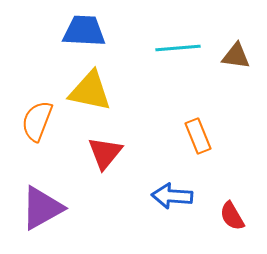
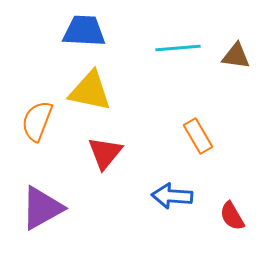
orange rectangle: rotated 8 degrees counterclockwise
